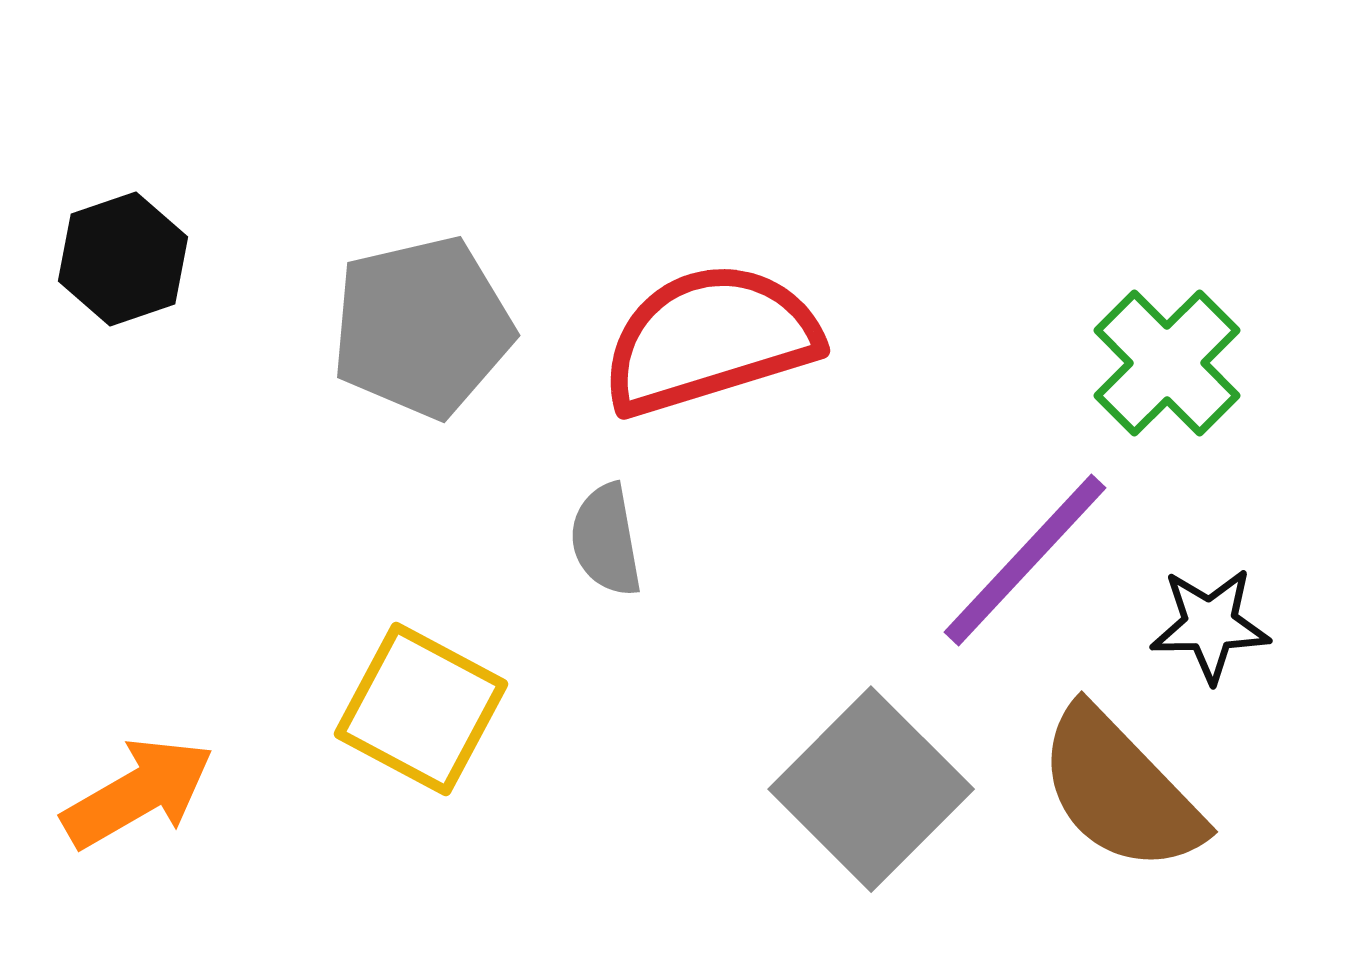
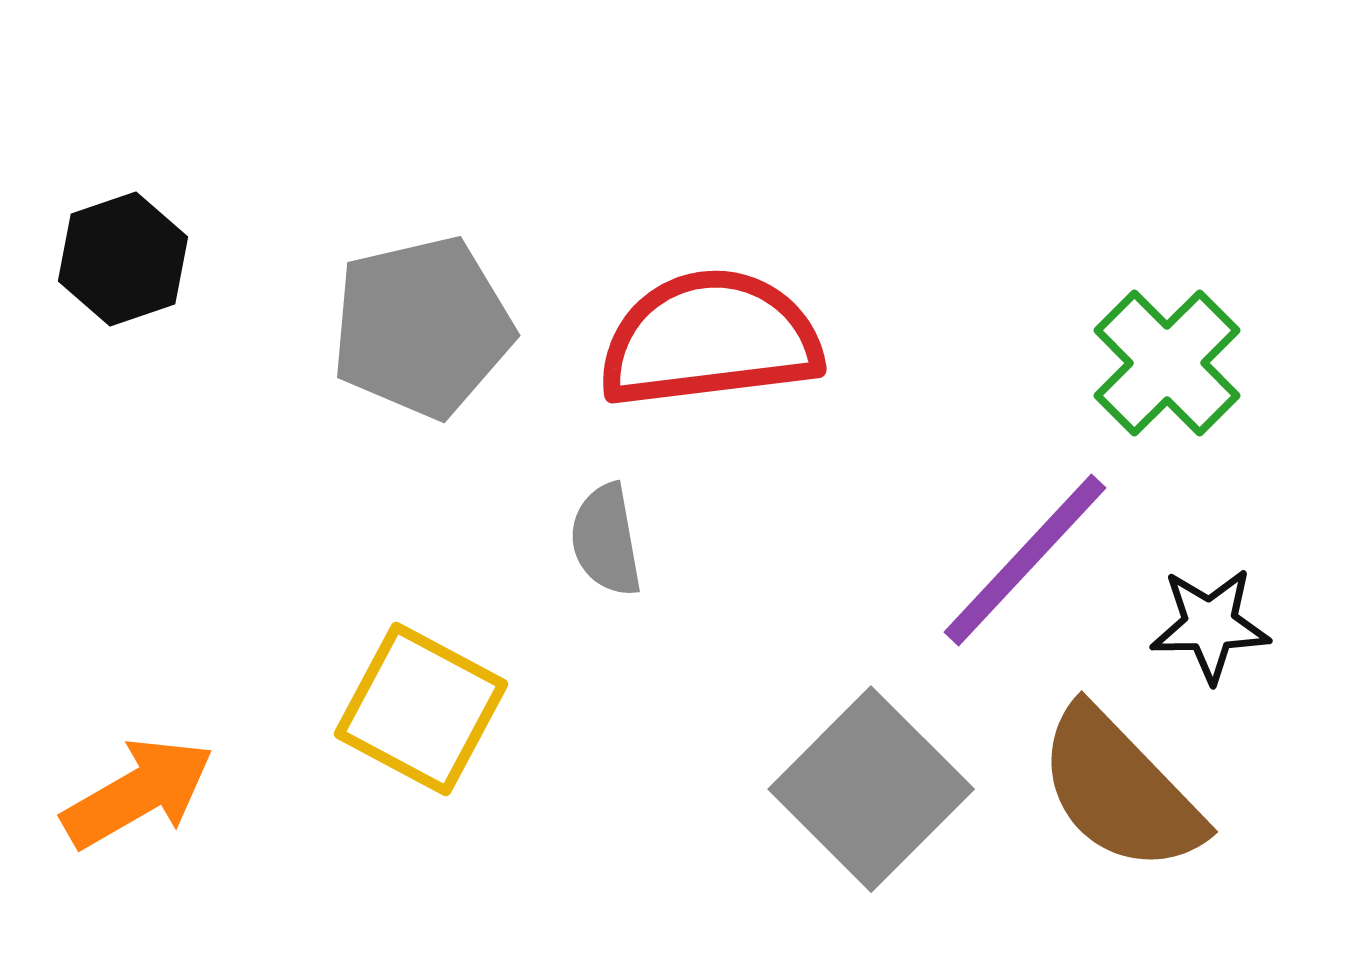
red semicircle: rotated 10 degrees clockwise
